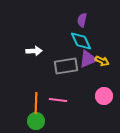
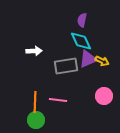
orange line: moved 1 px left, 1 px up
green circle: moved 1 px up
